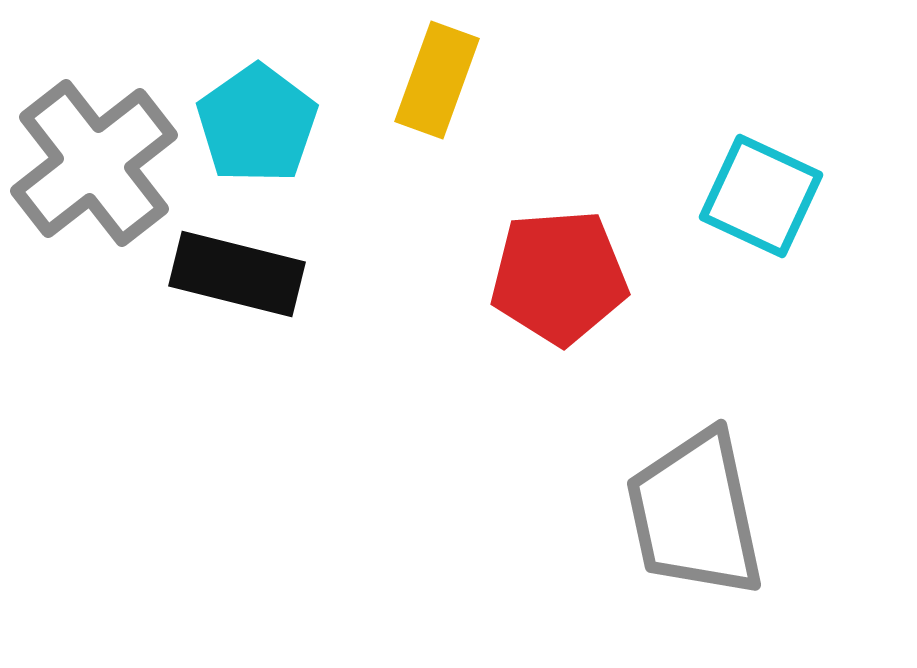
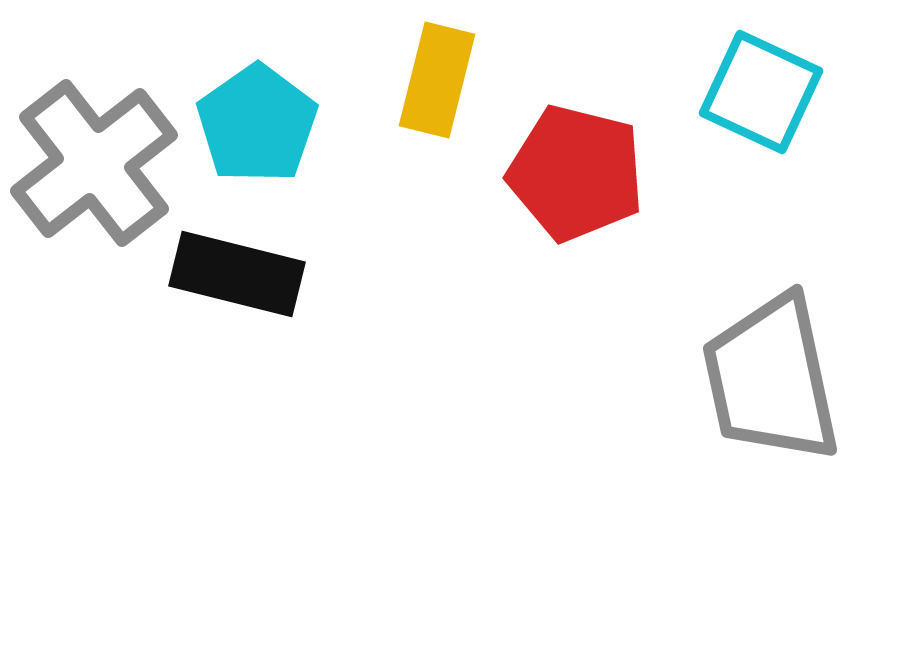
yellow rectangle: rotated 6 degrees counterclockwise
cyan square: moved 104 px up
red pentagon: moved 17 px right, 104 px up; rotated 18 degrees clockwise
gray trapezoid: moved 76 px right, 135 px up
